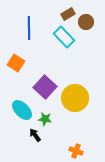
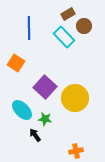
brown circle: moved 2 px left, 4 px down
orange cross: rotated 32 degrees counterclockwise
